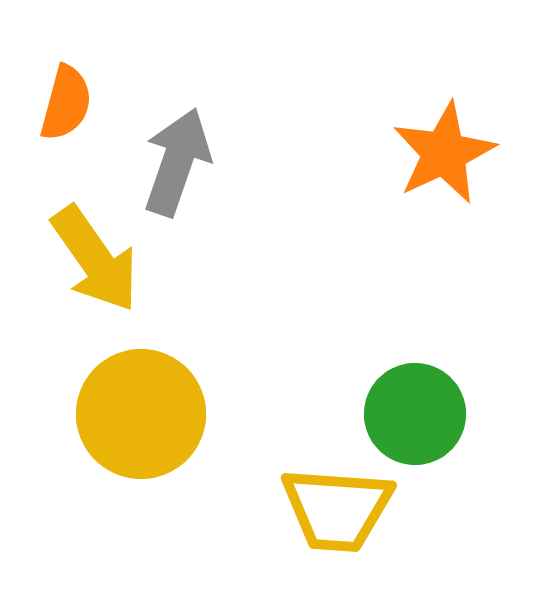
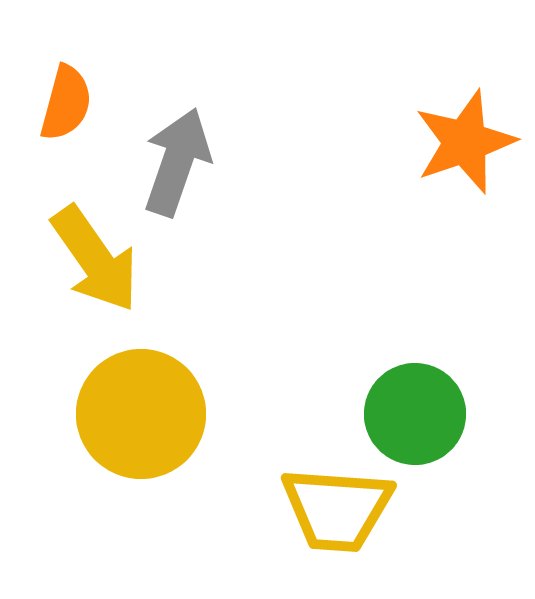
orange star: moved 21 px right, 11 px up; rotated 6 degrees clockwise
